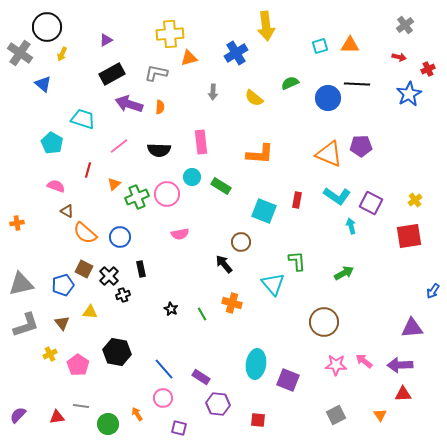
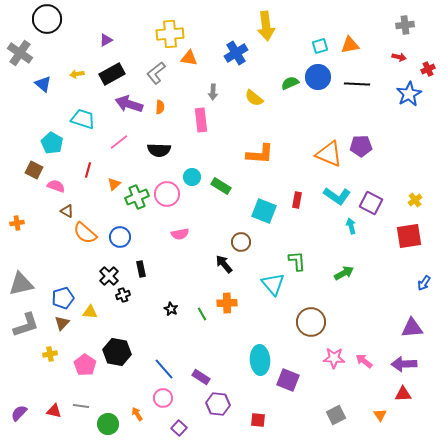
gray cross at (405, 25): rotated 30 degrees clockwise
black circle at (47, 27): moved 8 px up
orange triangle at (350, 45): rotated 12 degrees counterclockwise
yellow arrow at (62, 54): moved 15 px right, 20 px down; rotated 56 degrees clockwise
orange triangle at (189, 58): rotated 24 degrees clockwise
gray L-shape at (156, 73): rotated 50 degrees counterclockwise
blue circle at (328, 98): moved 10 px left, 21 px up
pink rectangle at (201, 142): moved 22 px up
pink line at (119, 146): moved 4 px up
brown square at (84, 269): moved 50 px left, 99 px up
blue pentagon at (63, 285): moved 13 px down
blue arrow at (433, 291): moved 9 px left, 8 px up
orange cross at (232, 303): moved 5 px left; rotated 18 degrees counterclockwise
brown circle at (324, 322): moved 13 px left
brown triangle at (62, 323): rotated 21 degrees clockwise
yellow cross at (50, 354): rotated 16 degrees clockwise
cyan ellipse at (256, 364): moved 4 px right, 4 px up; rotated 12 degrees counterclockwise
pink pentagon at (78, 365): moved 7 px right
pink star at (336, 365): moved 2 px left, 7 px up
purple arrow at (400, 365): moved 4 px right, 1 px up
purple semicircle at (18, 415): moved 1 px right, 2 px up
red triangle at (57, 417): moved 3 px left, 6 px up; rotated 21 degrees clockwise
purple square at (179, 428): rotated 28 degrees clockwise
